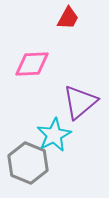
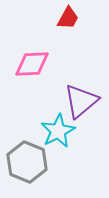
purple triangle: moved 1 px right, 1 px up
cyan star: moved 4 px right, 4 px up
gray hexagon: moved 1 px left, 1 px up
